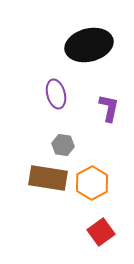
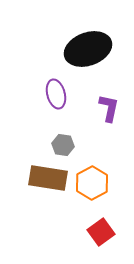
black ellipse: moved 1 px left, 4 px down; rotated 6 degrees counterclockwise
